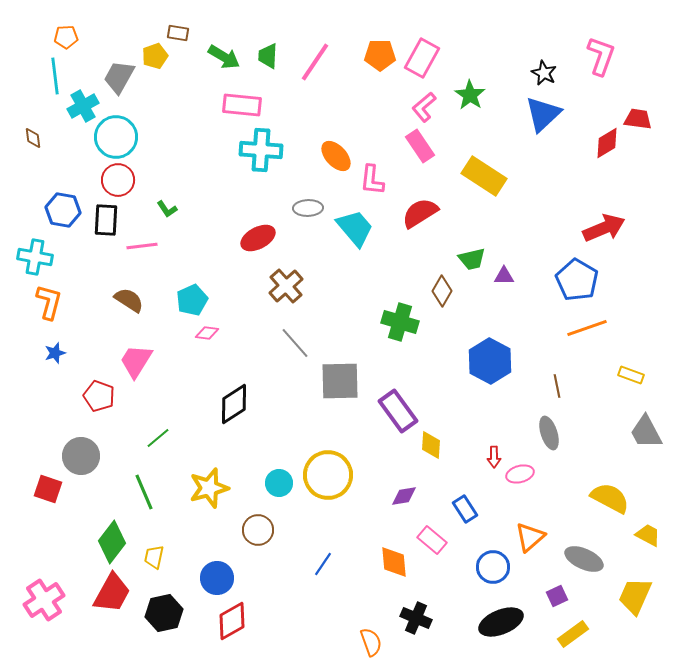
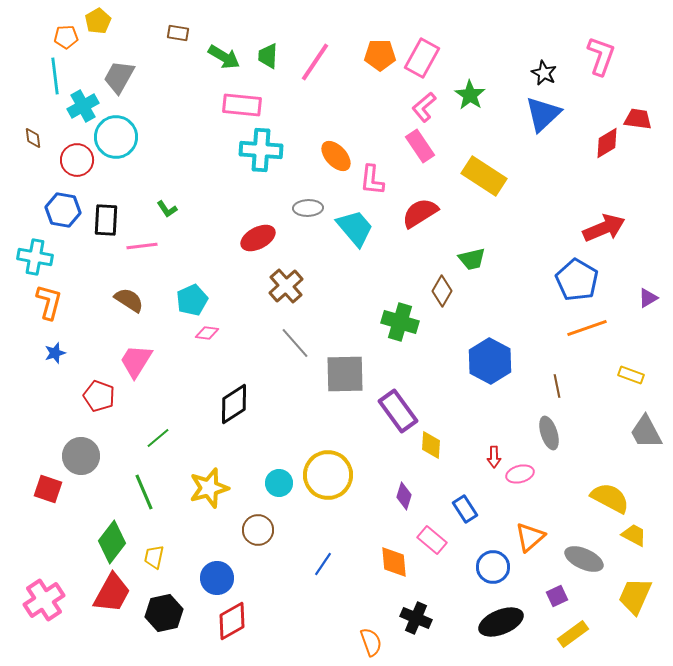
yellow pentagon at (155, 56): moved 57 px left, 35 px up; rotated 10 degrees counterclockwise
red circle at (118, 180): moved 41 px left, 20 px up
purple triangle at (504, 276): moved 144 px right, 22 px down; rotated 30 degrees counterclockwise
gray square at (340, 381): moved 5 px right, 7 px up
purple diamond at (404, 496): rotated 64 degrees counterclockwise
yellow trapezoid at (648, 535): moved 14 px left
